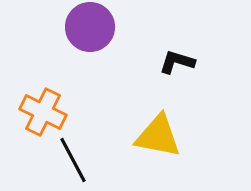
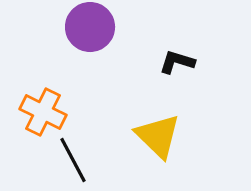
yellow triangle: rotated 33 degrees clockwise
